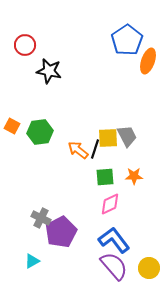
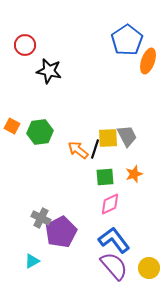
orange star: moved 2 px up; rotated 18 degrees counterclockwise
